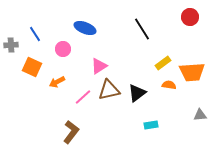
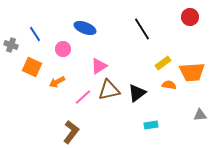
gray cross: rotated 24 degrees clockwise
